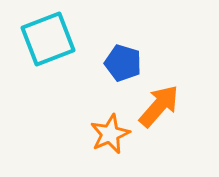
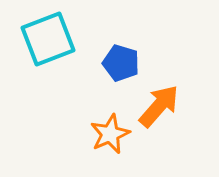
blue pentagon: moved 2 px left
